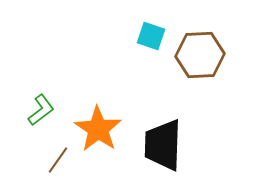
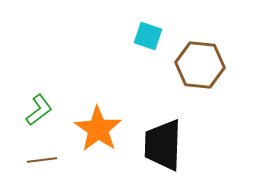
cyan square: moved 3 px left
brown hexagon: moved 10 px down; rotated 9 degrees clockwise
green L-shape: moved 2 px left
brown line: moved 16 px left; rotated 48 degrees clockwise
